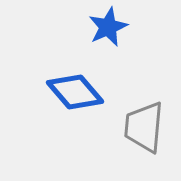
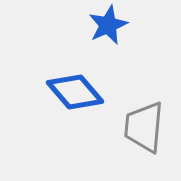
blue star: moved 2 px up
